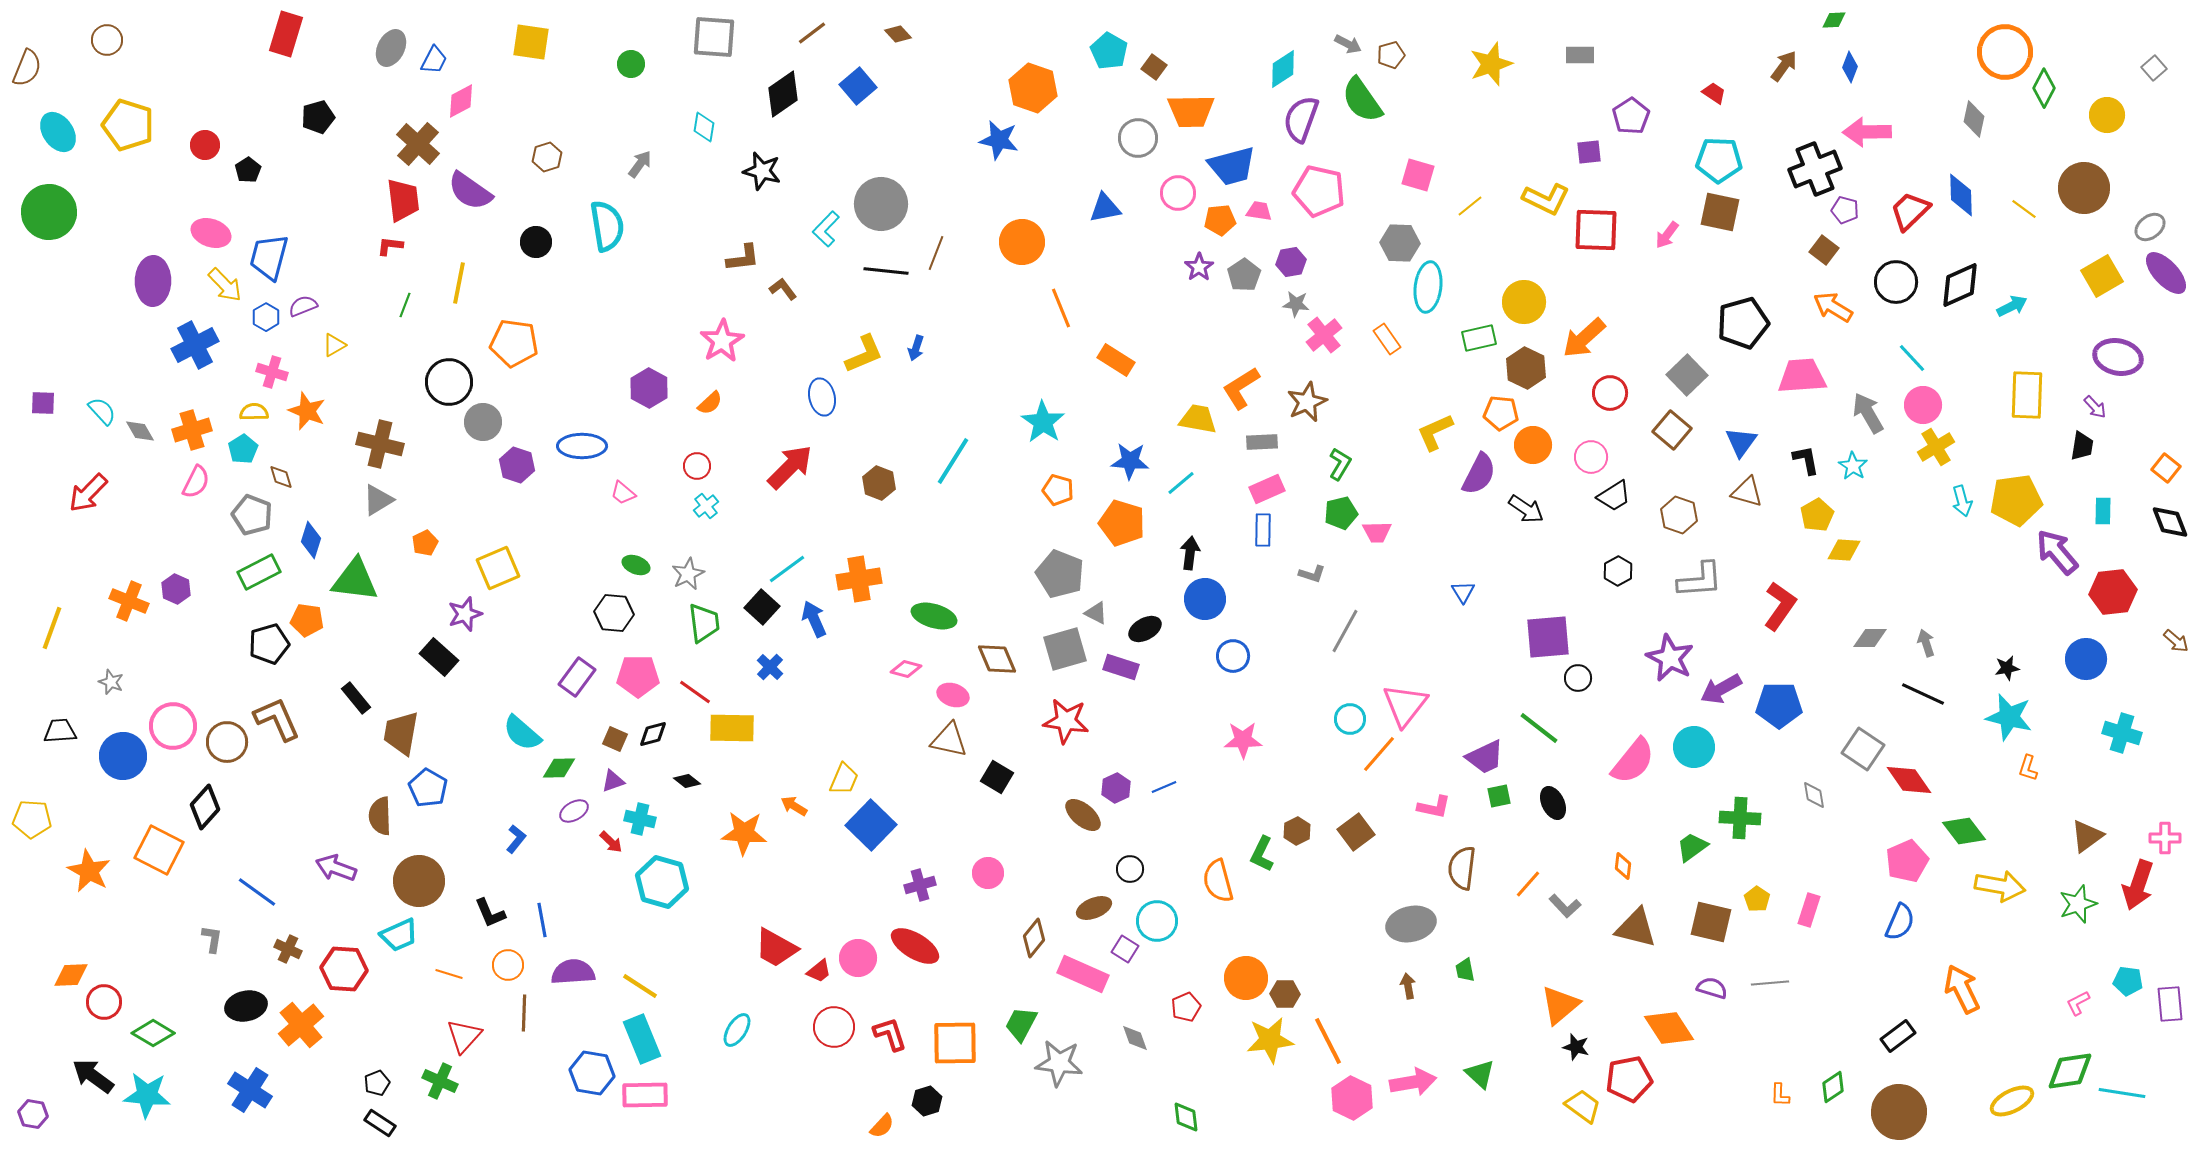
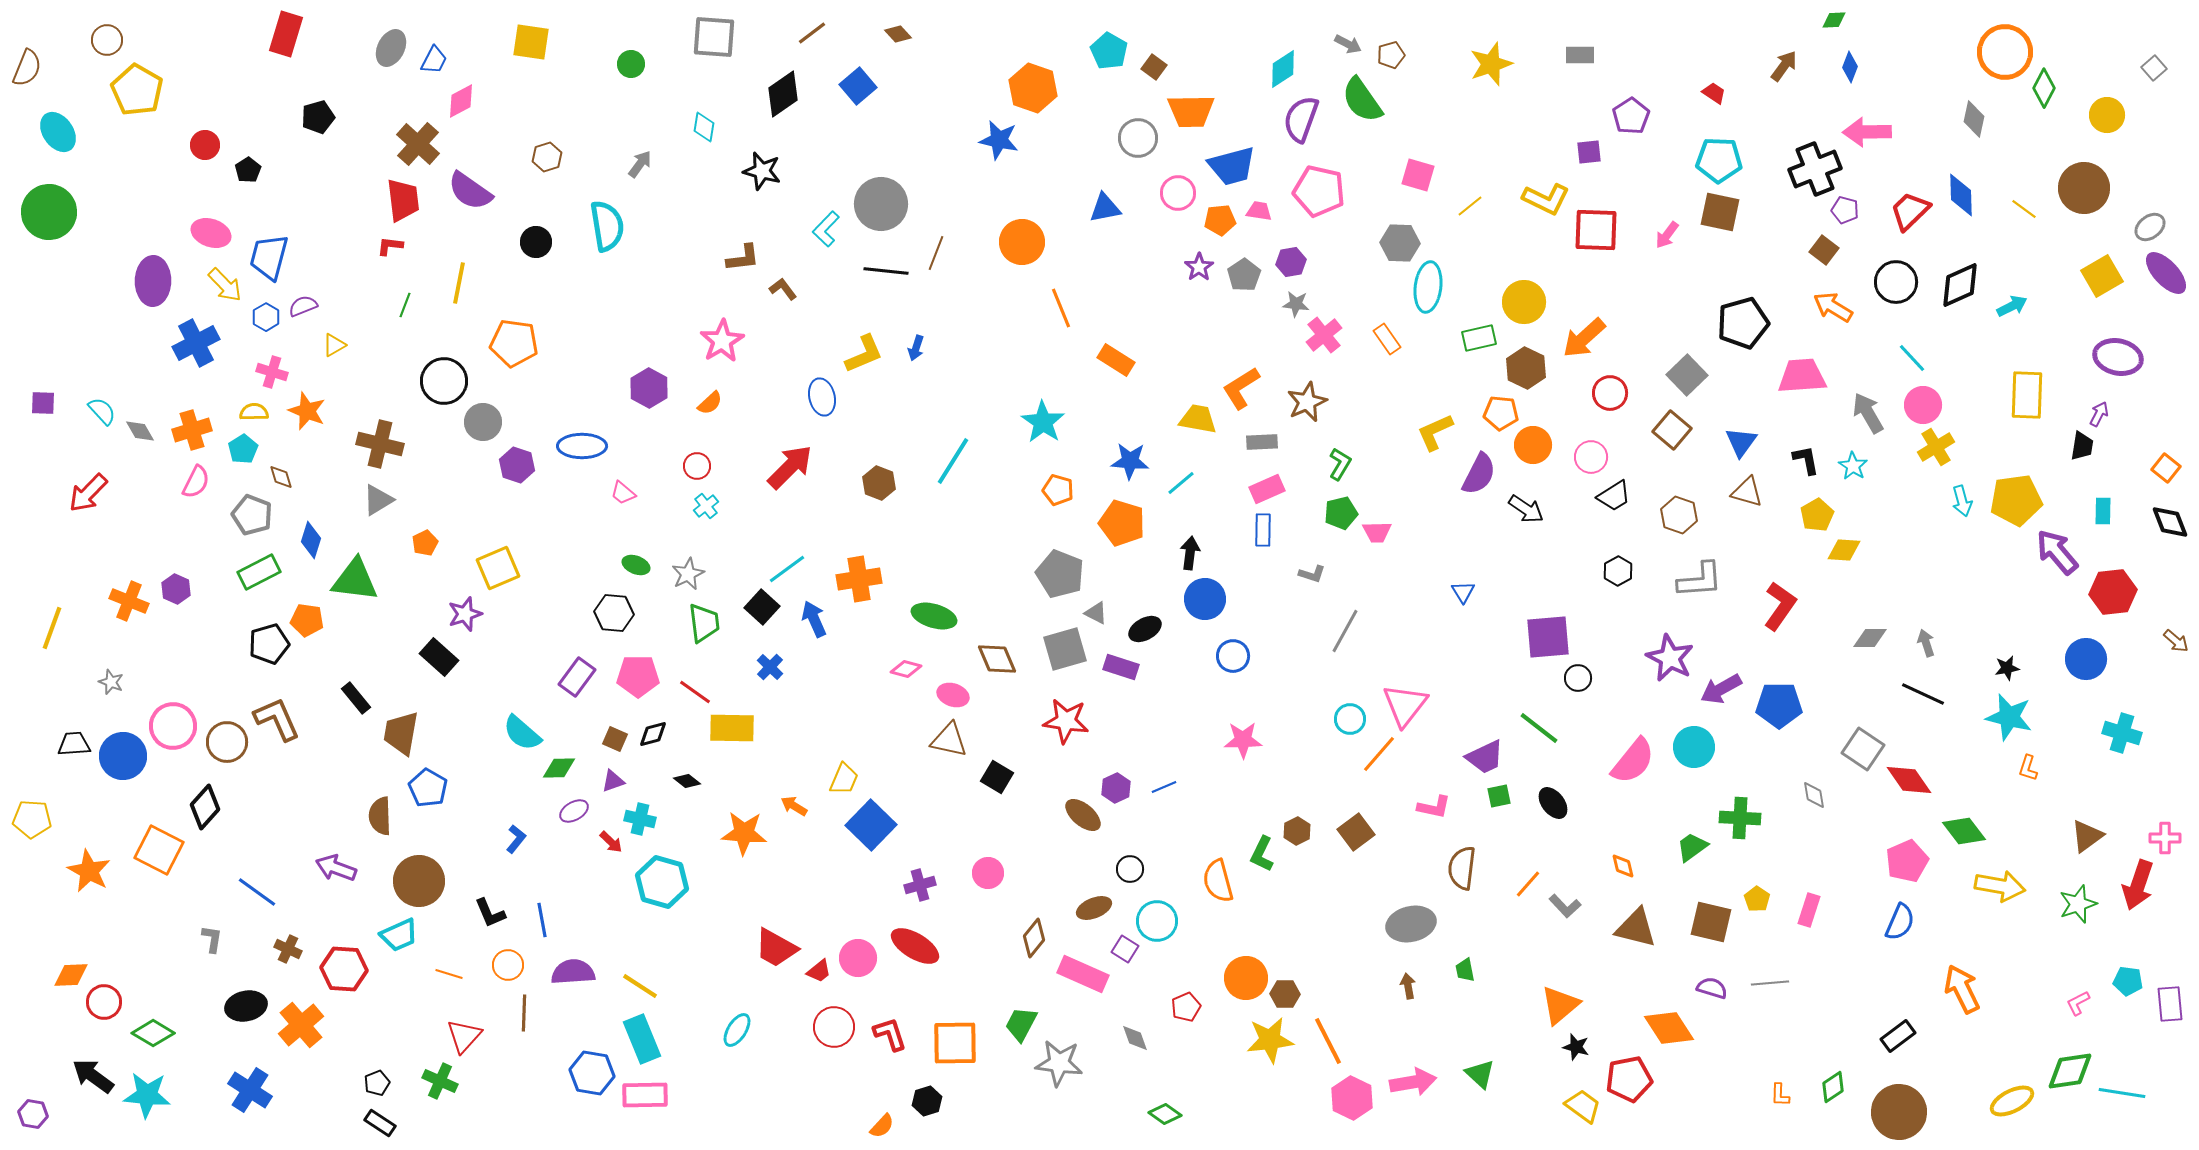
yellow pentagon at (128, 125): moved 9 px right, 35 px up; rotated 12 degrees clockwise
blue cross at (195, 345): moved 1 px right, 2 px up
black circle at (449, 382): moved 5 px left, 1 px up
purple arrow at (2095, 407): moved 4 px right, 7 px down; rotated 110 degrees counterclockwise
black trapezoid at (60, 731): moved 14 px right, 13 px down
black ellipse at (1553, 803): rotated 12 degrees counterclockwise
orange diamond at (1623, 866): rotated 20 degrees counterclockwise
green diamond at (1186, 1117): moved 21 px left, 3 px up; rotated 48 degrees counterclockwise
